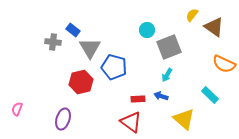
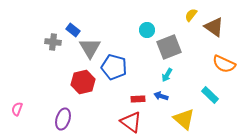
yellow semicircle: moved 1 px left
red hexagon: moved 2 px right
